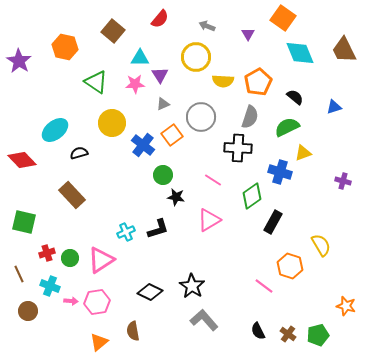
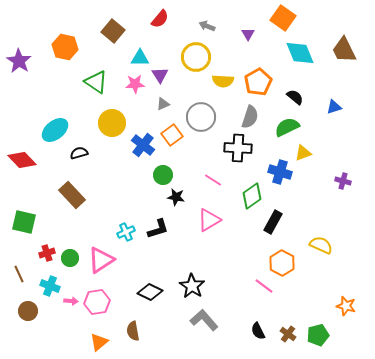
yellow semicircle at (321, 245): rotated 35 degrees counterclockwise
orange hexagon at (290, 266): moved 8 px left, 3 px up; rotated 10 degrees clockwise
